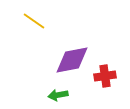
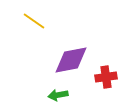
purple diamond: moved 1 px left
red cross: moved 1 px right, 1 px down
